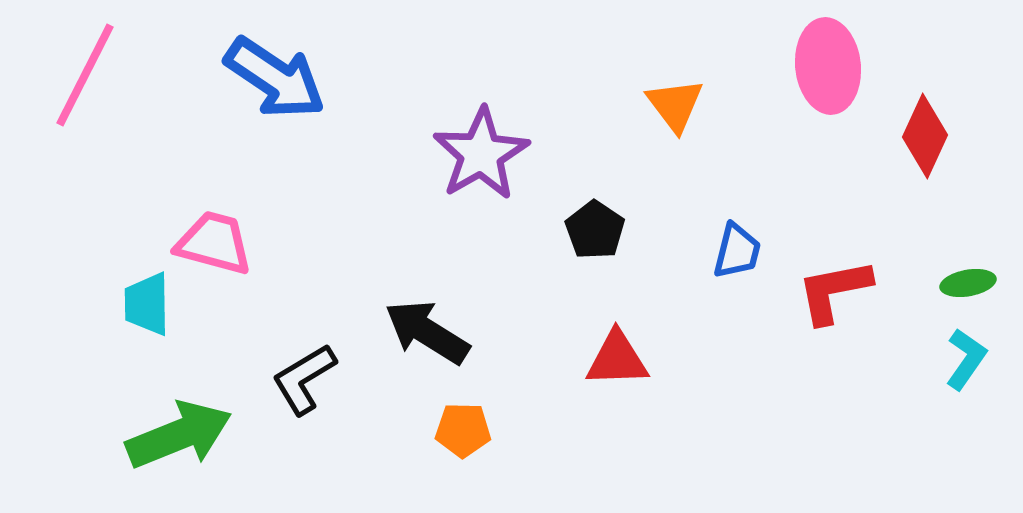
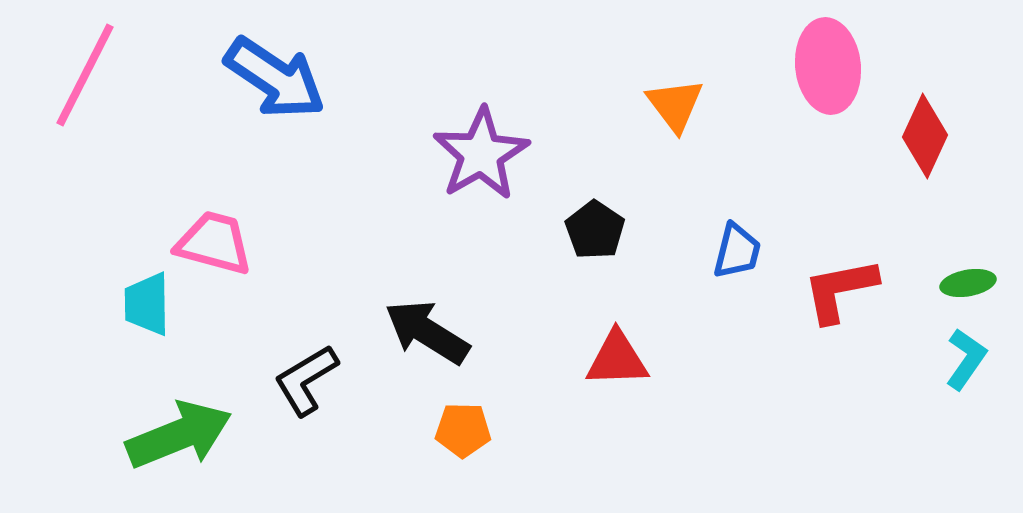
red L-shape: moved 6 px right, 1 px up
black L-shape: moved 2 px right, 1 px down
